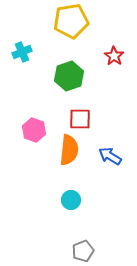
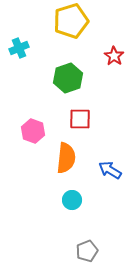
yellow pentagon: rotated 8 degrees counterclockwise
cyan cross: moved 3 px left, 4 px up
green hexagon: moved 1 px left, 2 px down
pink hexagon: moved 1 px left, 1 px down
orange semicircle: moved 3 px left, 8 px down
blue arrow: moved 14 px down
cyan circle: moved 1 px right
gray pentagon: moved 4 px right
